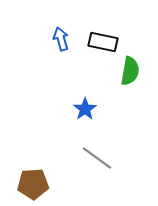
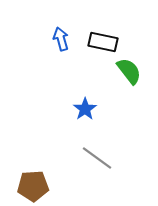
green semicircle: moved 1 px left; rotated 48 degrees counterclockwise
brown pentagon: moved 2 px down
